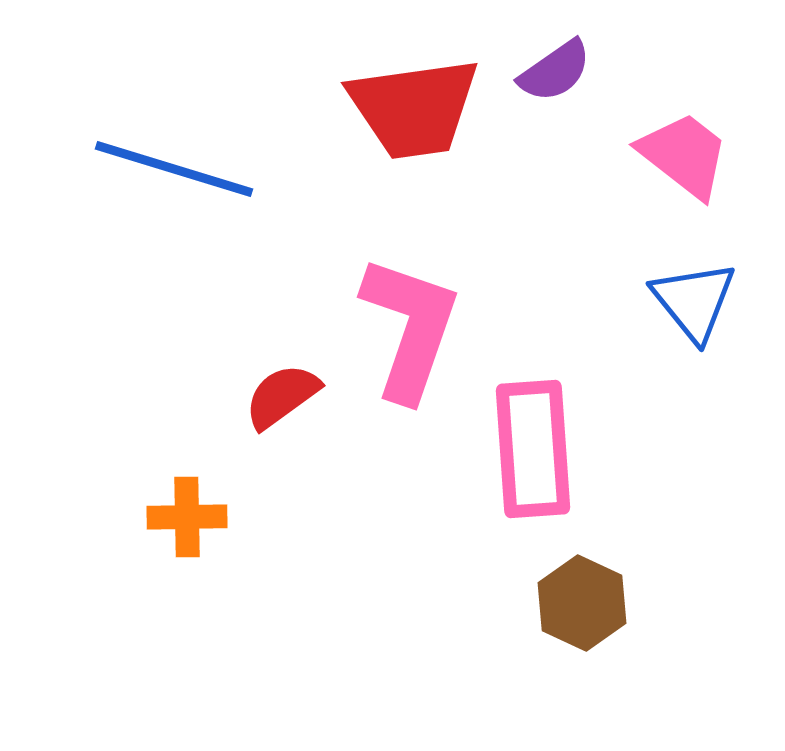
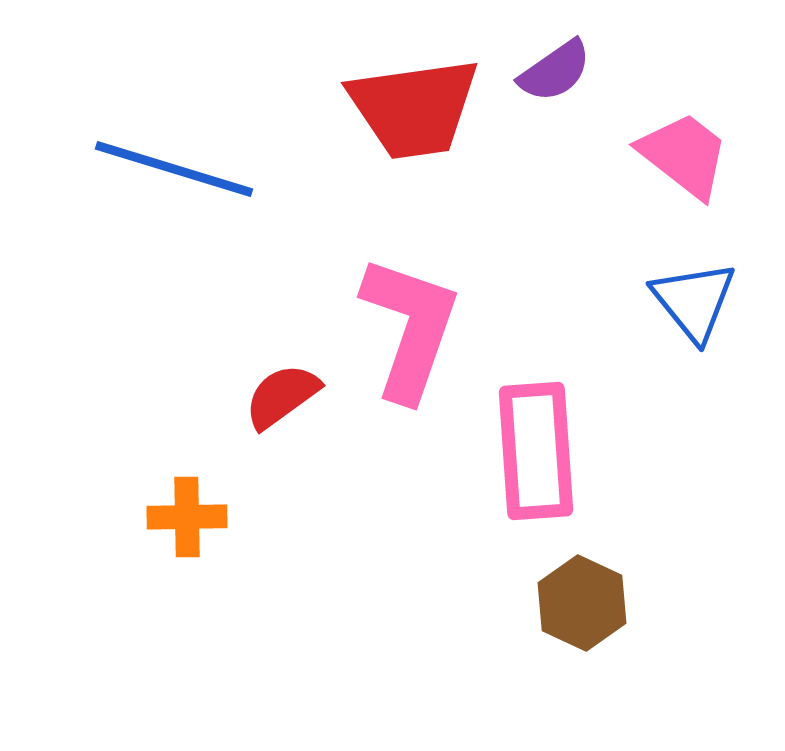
pink rectangle: moved 3 px right, 2 px down
